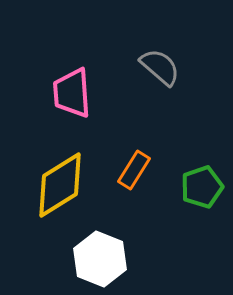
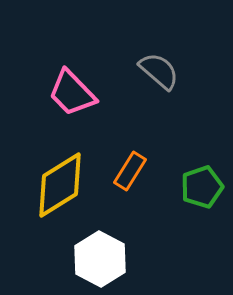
gray semicircle: moved 1 px left, 4 px down
pink trapezoid: rotated 40 degrees counterclockwise
orange rectangle: moved 4 px left, 1 px down
white hexagon: rotated 6 degrees clockwise
